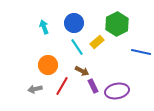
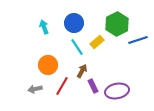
blue line: moved 3 px left, 12 px up; rotated 30 degrees counterclockwise
brown arrow: rotated 88 degrees counterclockwise
